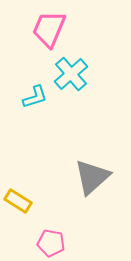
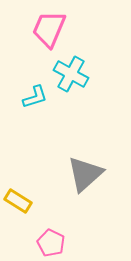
cyan cross: rotated 20 degrees counterclockwise
gray triangle: moved 7 px left, 3 px up
pink pentagon: rotated 16 degrees clockwise
